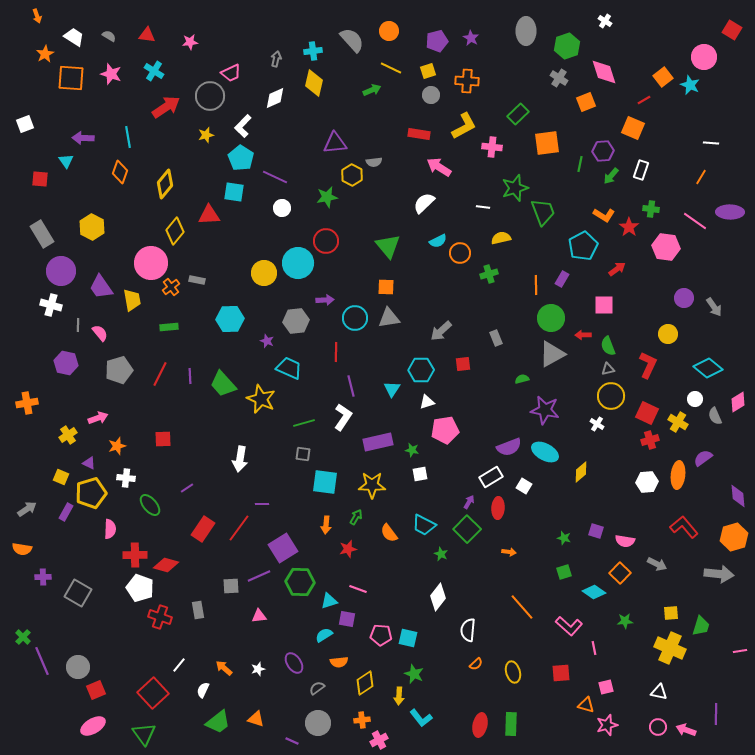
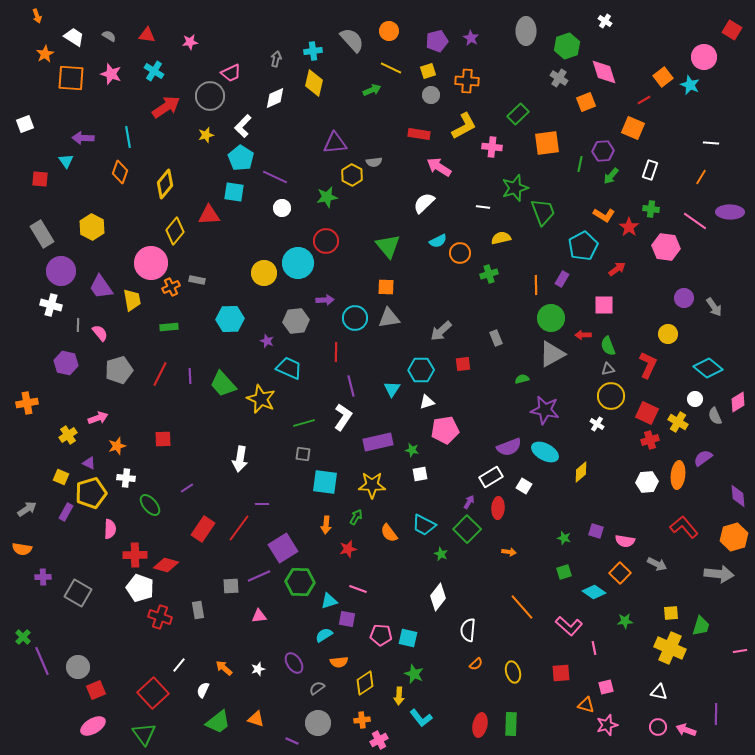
white rectangle at (641, 170): moved 9 px right
orange cross at (171, 287): rotated 12 degrees clockwise
